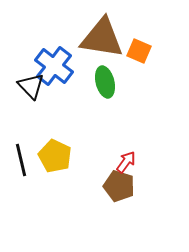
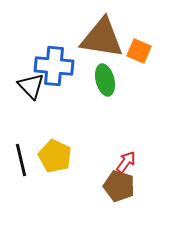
blue cross: rotated 33 degrees counterclockwise
green ellipse: moved 2 px up
